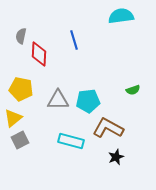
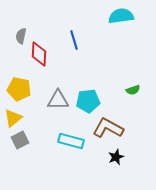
yellow pentagon: moved 2 px left
